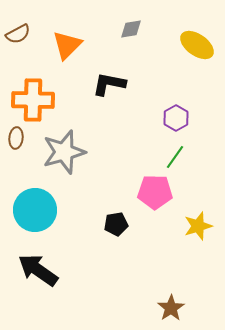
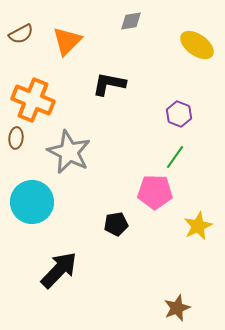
gray diamond: moved 8 px up
brown semicircle: moved 3 px right
orange triangle: moved 4 px up
orange cross: rotated 21 degrees clockwise
purple hexagon: moved 3 px right, 4 px up; rotated 10 degrees counterclockwise
gray star: moved 5 px right; rotated 30 degrees counterclockwise
cyan circle: moved 3 px left, 8 px up
yellow star: rotated 8 degrees counterclockwise
black arrow: moved 21 px right; rotated 99 degrees clockwise
brown star: moved 6 px right; rotated 12 degrees clockwise
